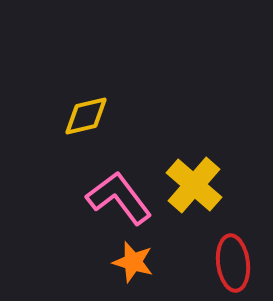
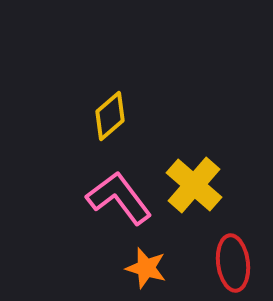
yellow diamond: moved 24 px right; rotated 27 degrees counterclockwise
orange star: moved 13 px right, 6 px down
